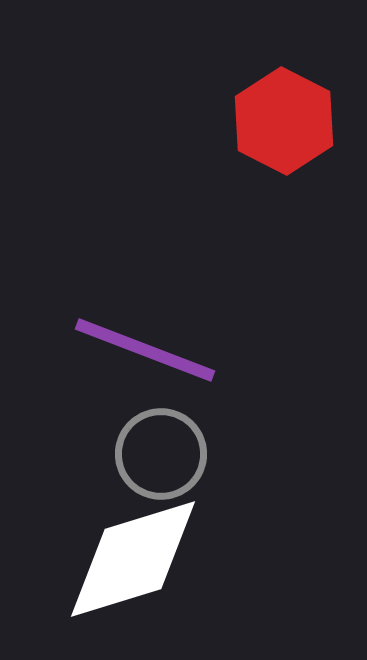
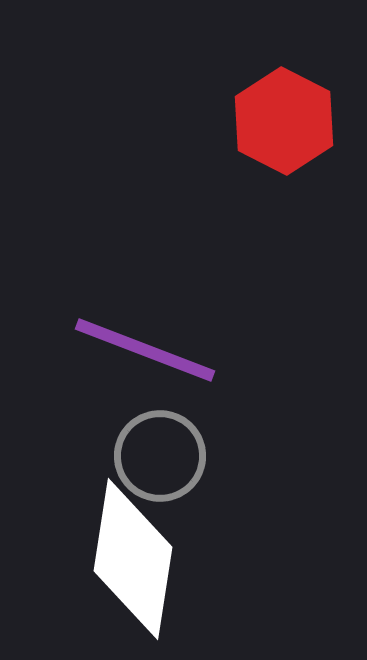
gray circle: moved 1 px left, 2 px down
white diamond: rotated 64 degrees counterclockwise
